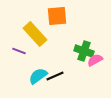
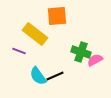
yellow rectangle: rotated 10 degrees counterclockwise
green cross: moved 3 px left, 1 px down
cyan semicircle: rotated 90 degrees counterclockwise
